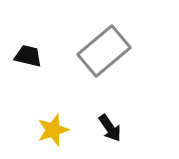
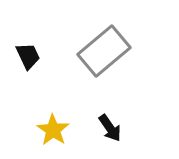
black trapezoid: rotated 52 degrees clockwise
yellow star: rotated 20 degrees counterclockwise
